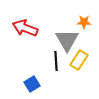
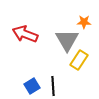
red arrow: moved 6 px down
black line: moved 3 px left, 25 px down
blue square: moved 2 px down
